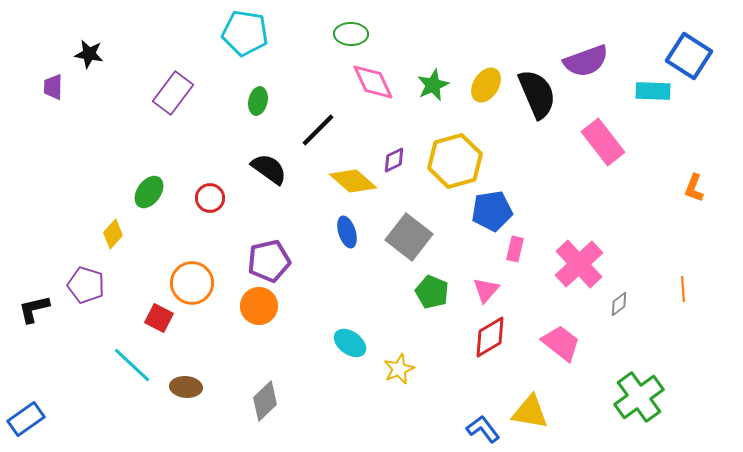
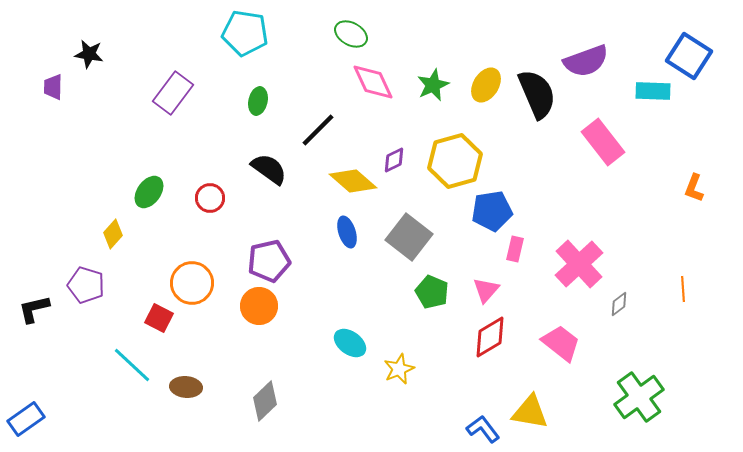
green ellipse at (351, 34): rotated 28 degrees clockwise
